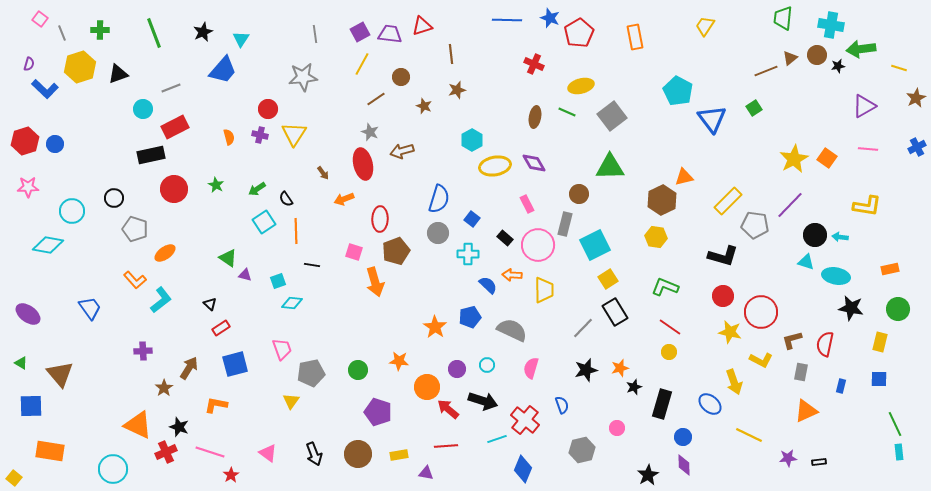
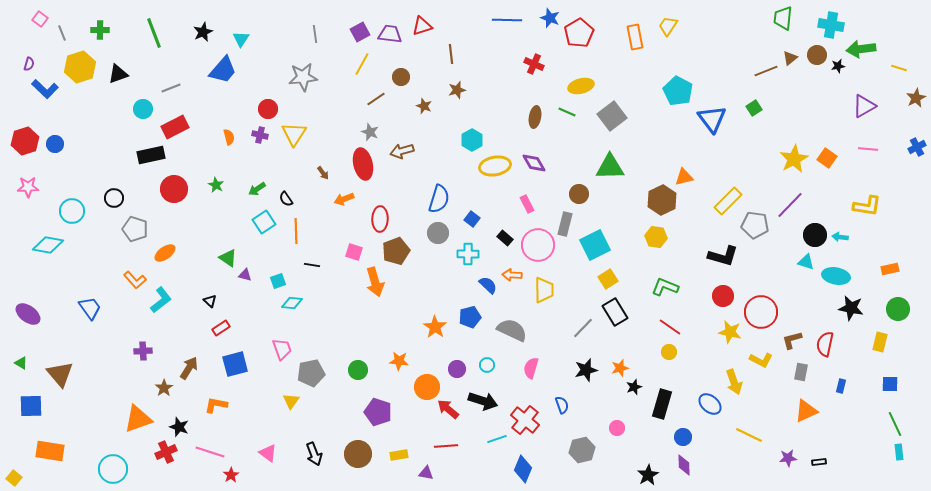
yellow trapezoid at (705, 26): moved 37 px left
black triangle at (210, 304): moved 3 px up
blue square at (879, 379): moved 11 px right, 5 px down
orange triangle at (138, 425): moved 6 px up; rotated 44 degrees counterclockwise
